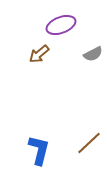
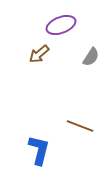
gray semicircle: moved 2 px left, 3 px down; rotated 30 degrees counterclockwise
brown line: moved 9 px left, 17 px up; rotated 64 degrees clockwise
